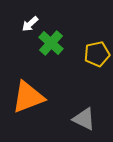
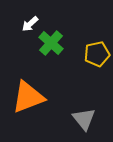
gray triangle: rotated 25 degrees clockwise
